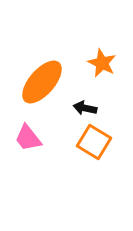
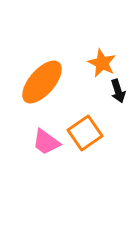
black arrow: moved 33 px right, 17 px up; rotated 120 degrees counterclockwise
pink trapezoid: moved 18 px right, 4 px down; rotated 16 degrees counterclockwise
orange square: moved 9 px left, 9 px up; rotated 24 degrees clockwise
